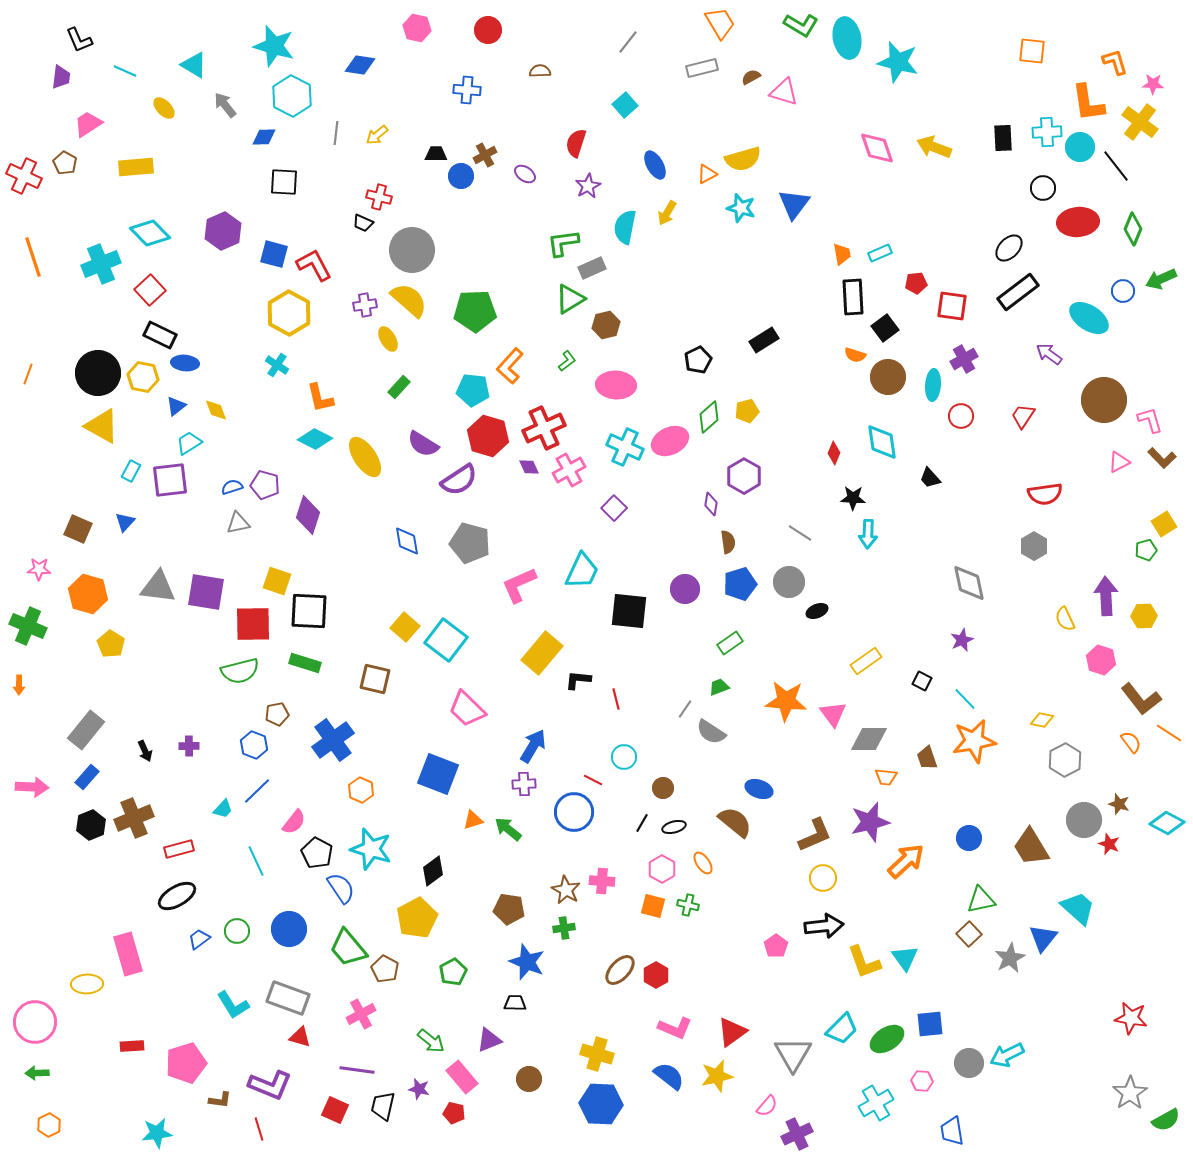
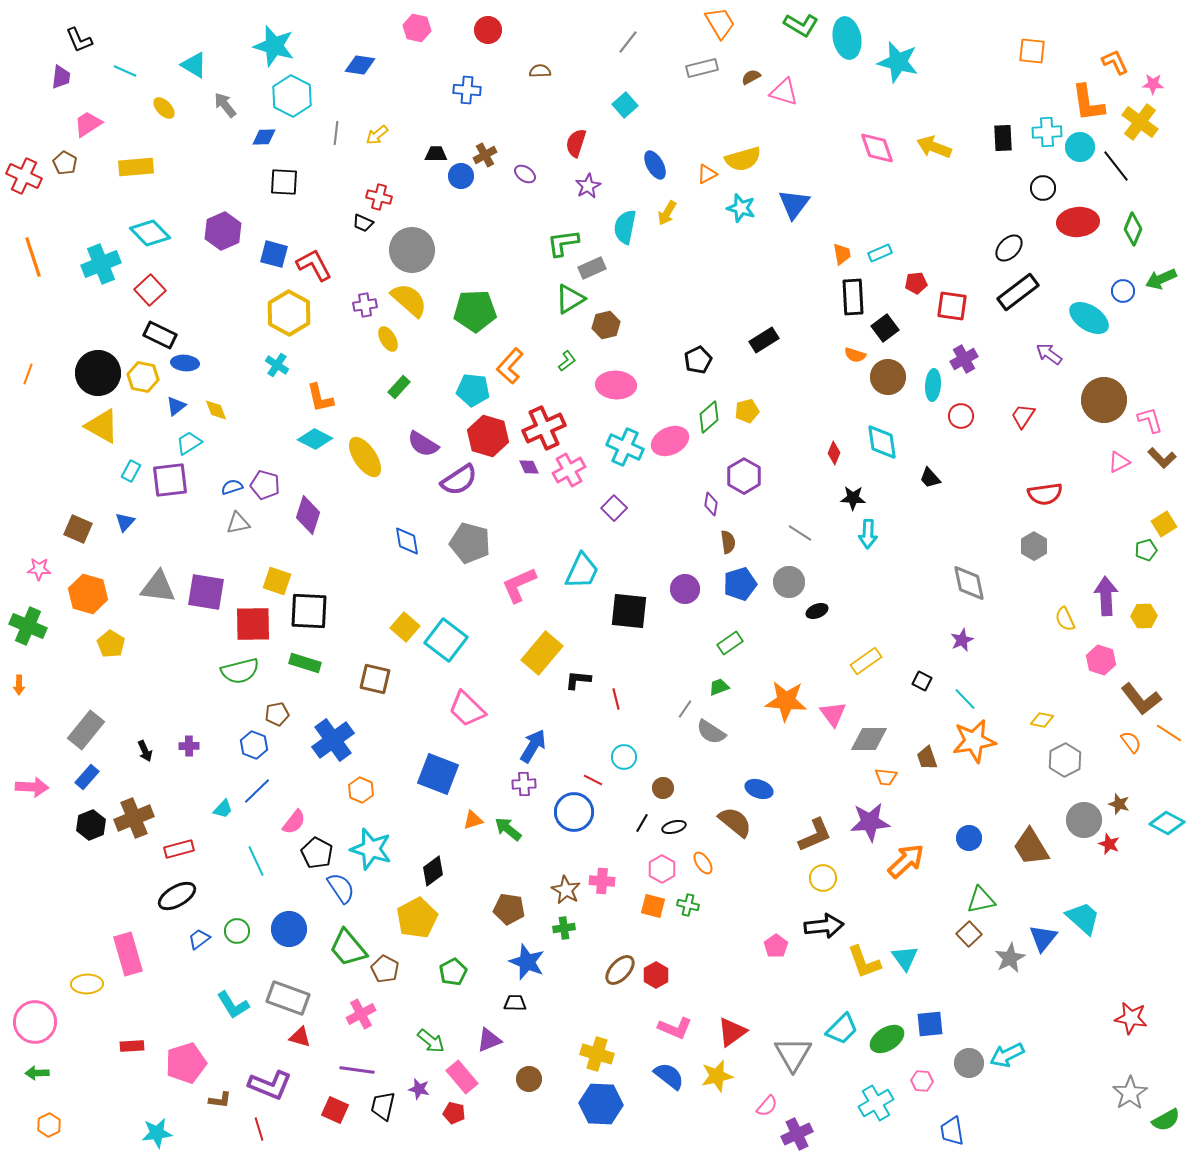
orange L-shape at (1115, 62): rotated 8 degrees counterclockwise
purple star at (870, 822): rotated 9 degrees clockwise
cyan trapezoid at (1078, 908): moved 5 px right, 10 px down
